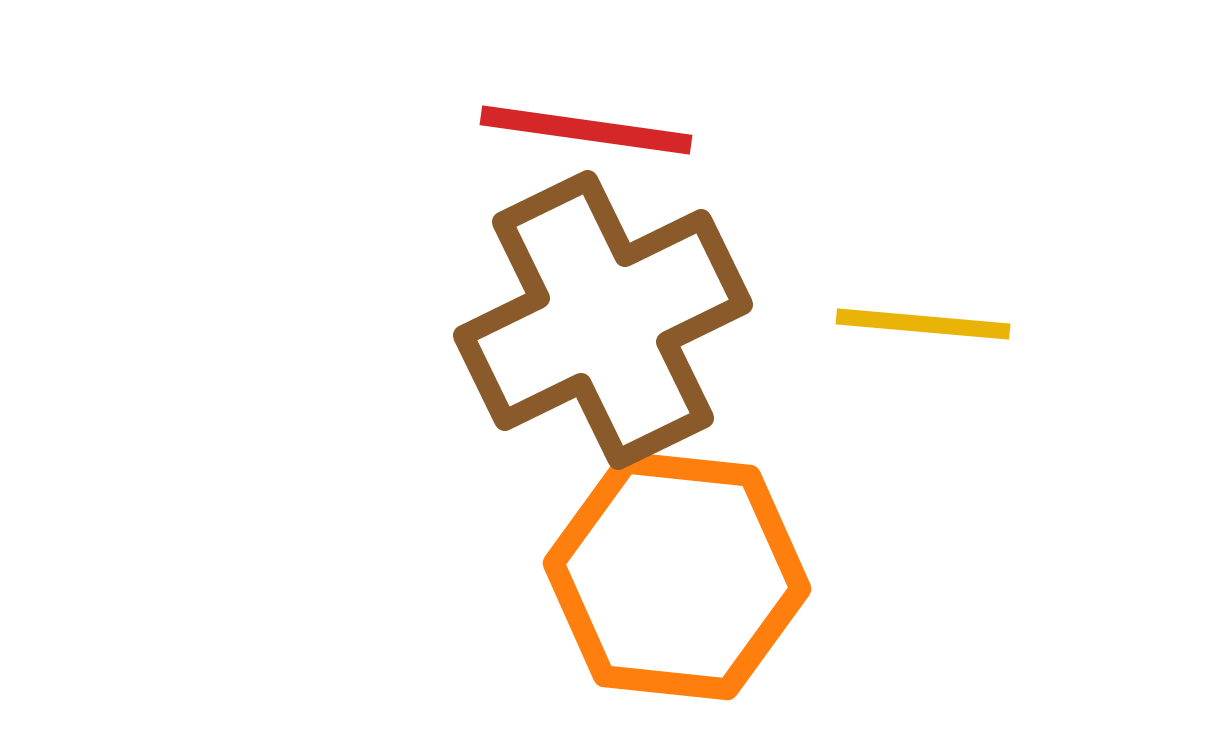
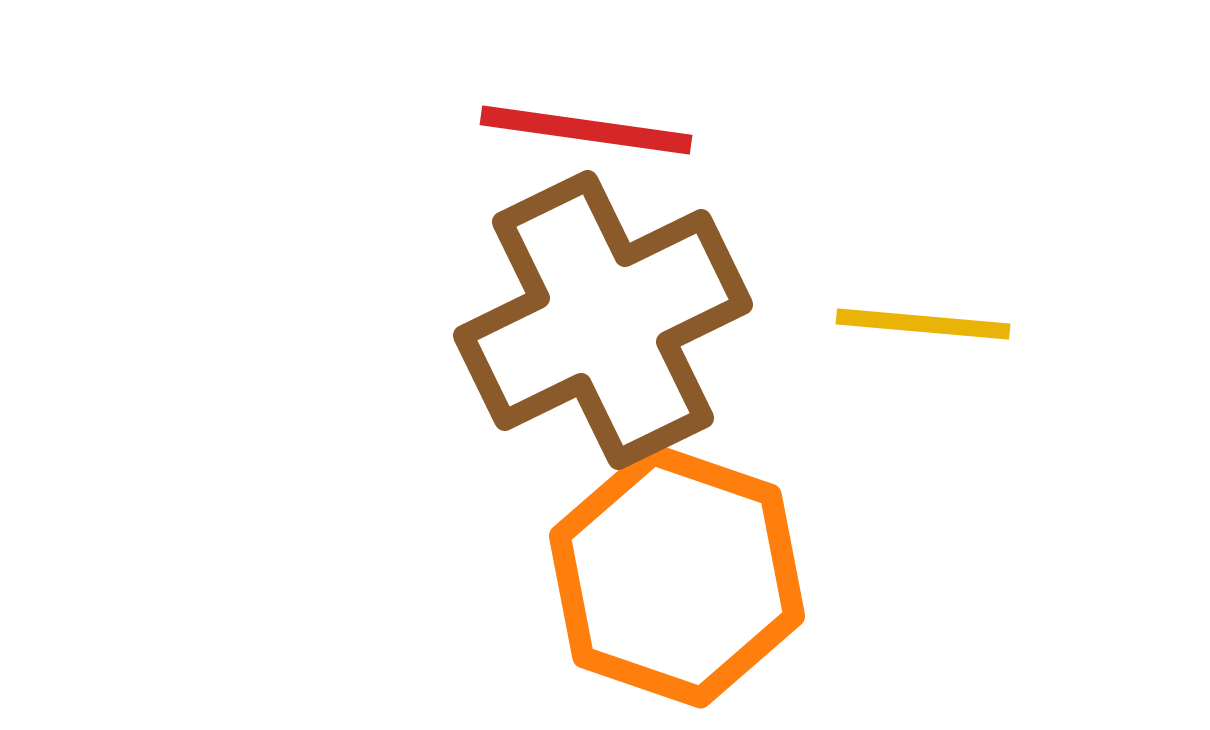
orange hexagon: rotated 13 degrees clockwise
